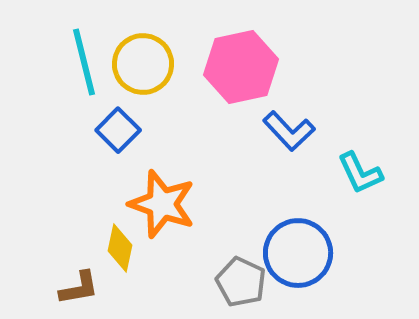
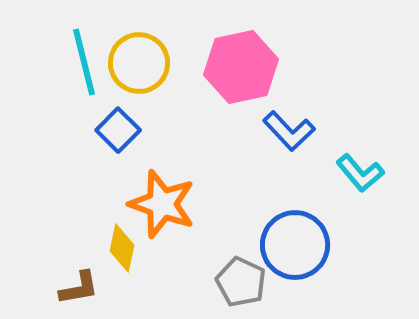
yellow circle: moved 4 px left, 1 px up
cyan L-shape: rotated 15 degrees counterclockwise
yellow diamond: moved 2 px right
blue circle: moved 3 px left, 8 px up
